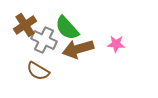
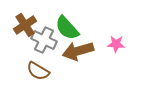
brown arrow: moved 2 px down
